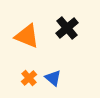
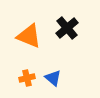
orange triangle: moved 2 px right
orange cross: moved 2 px left; rotated 28 degrees clockwise
